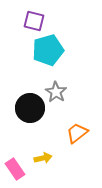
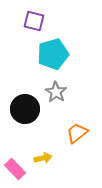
cyan pentagon: moved 5 px right, 4 px down
black circle: moved 5 px left, 1 px down
pink rectangle: rotated 10 degrees counterclockwise
